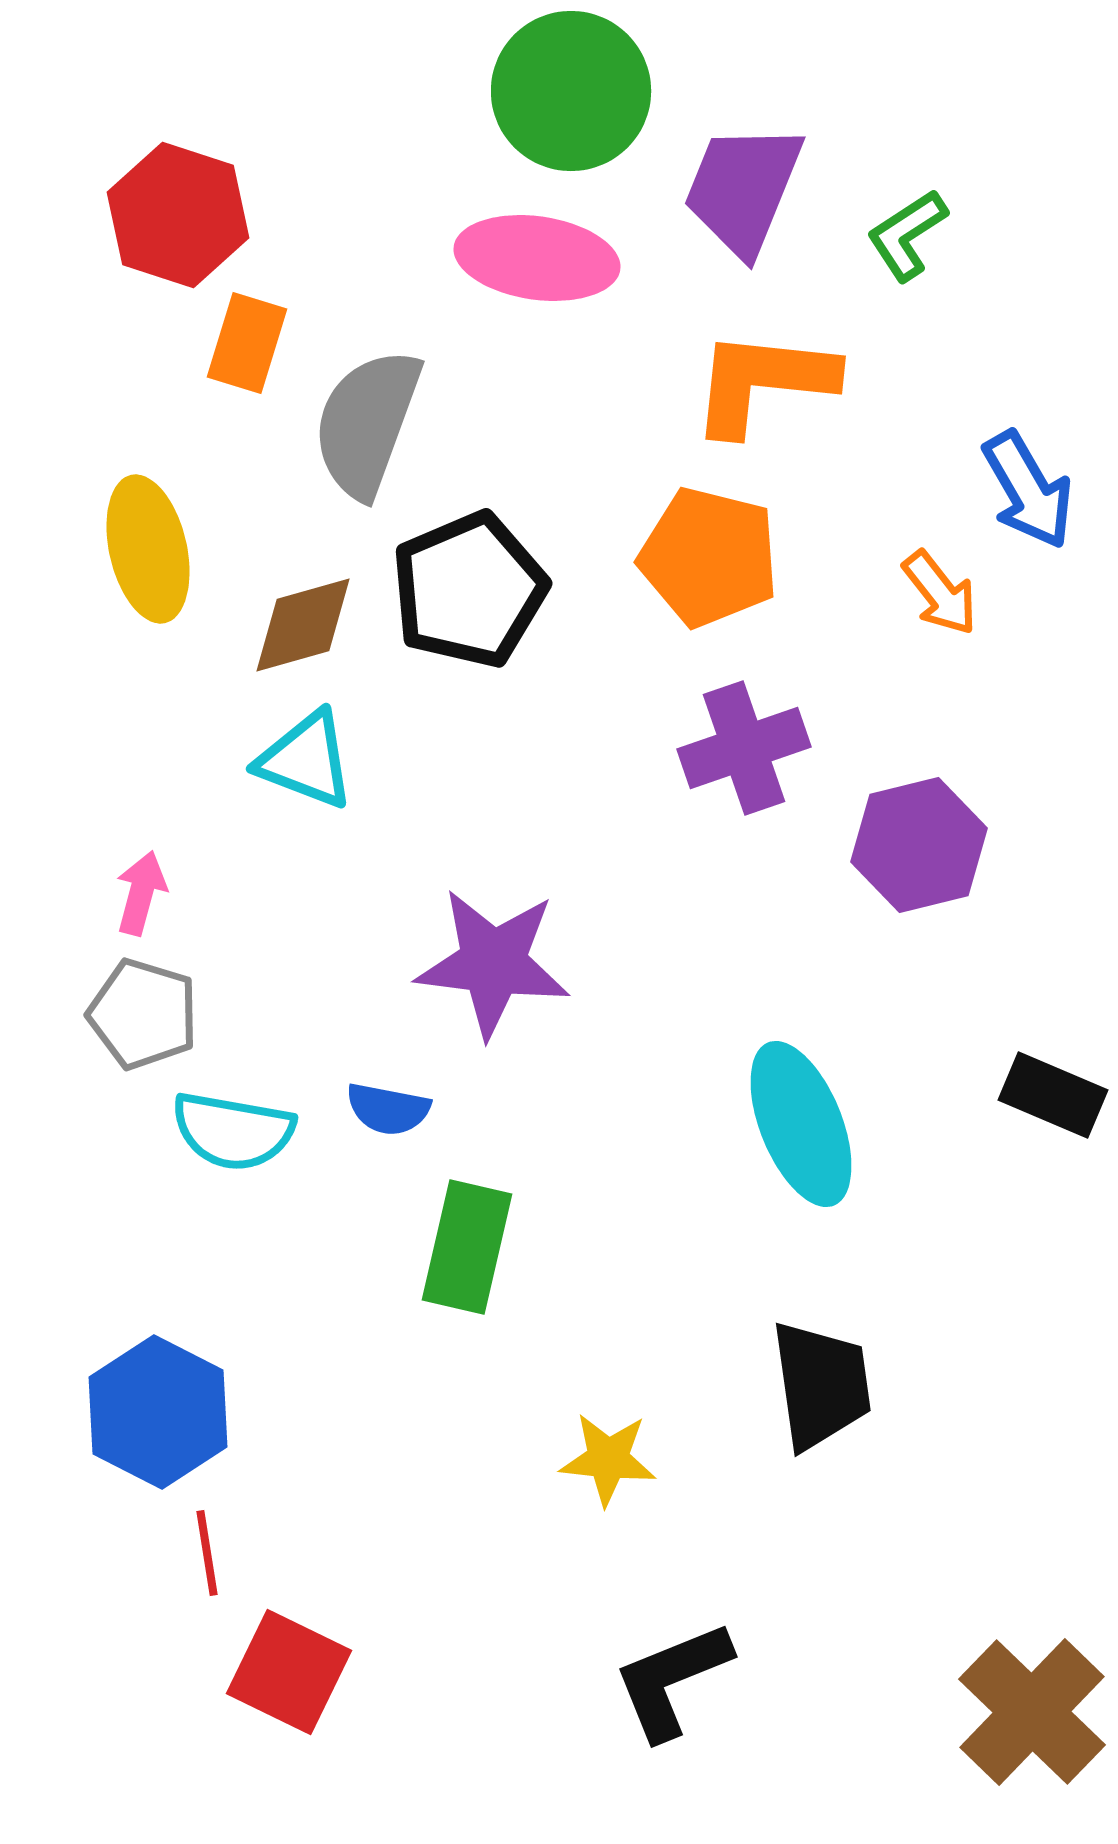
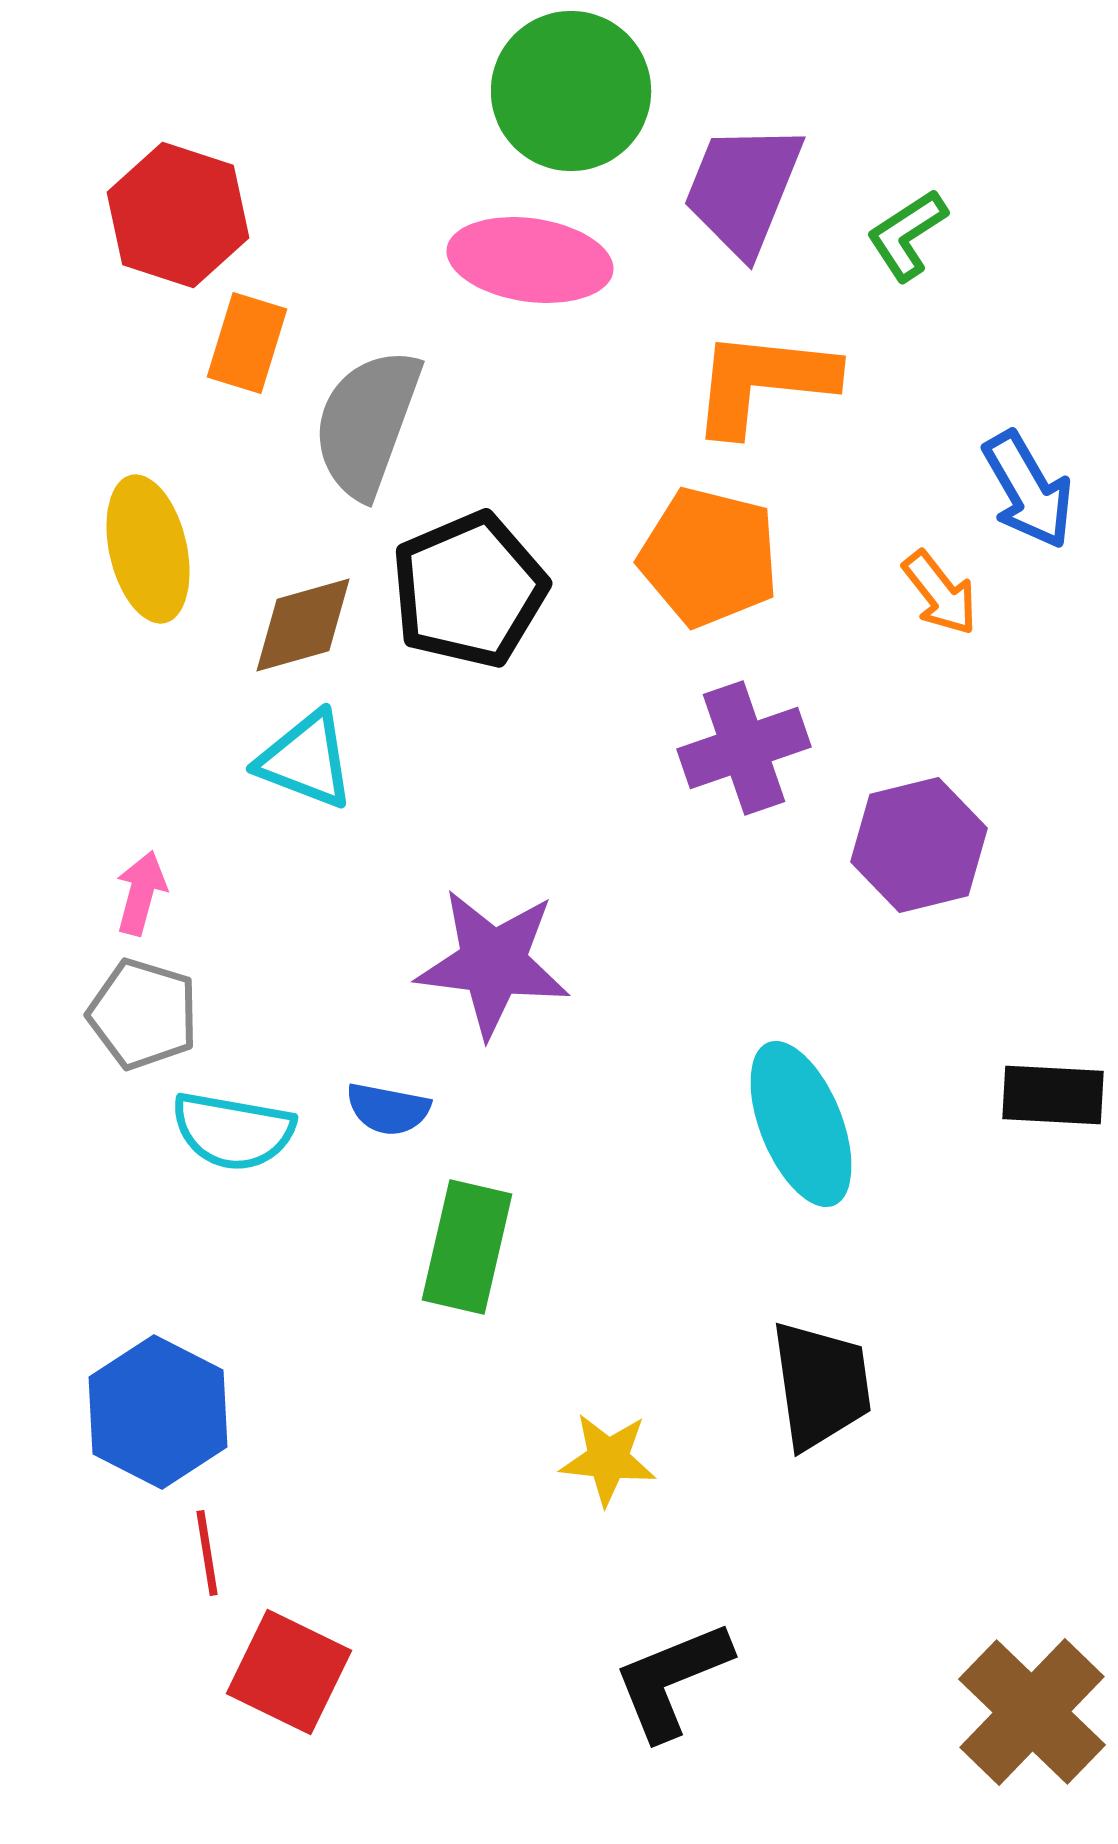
pink ellipse: moved 7 px left, 2 px down
black rectangle: rotated 20 degrees counterclockwise
